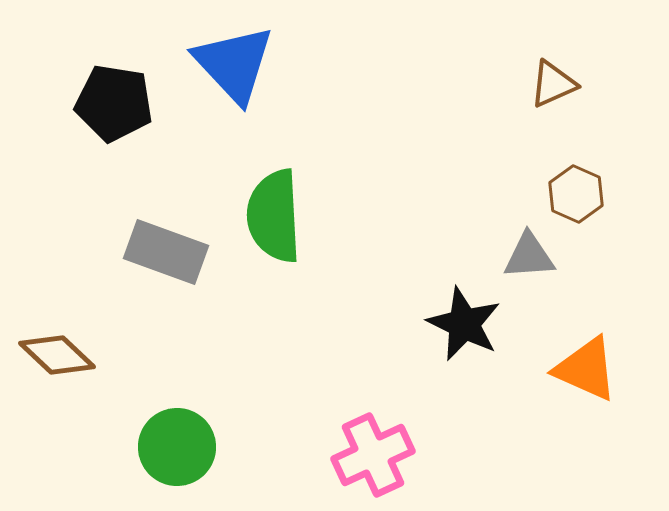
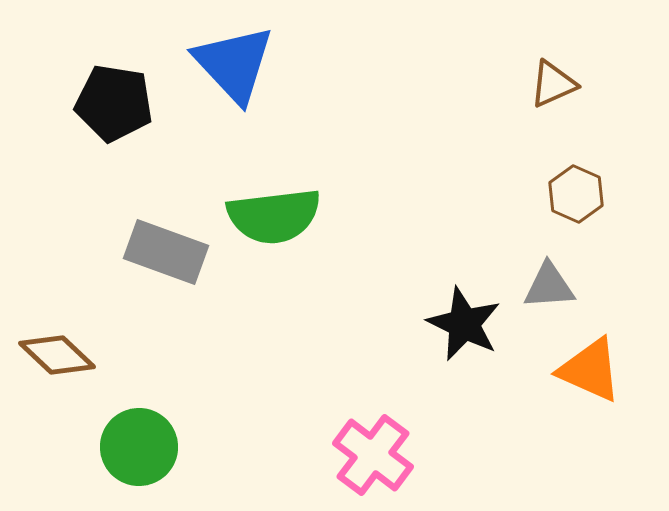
green semicircle: rotated 94 degrees counterclockwise
gray triangle: moved 20 px right, 30 px down
orange triangle: moved 4 px right, 1 px down
green circle: moved 38 px left
pink cross: rotated 28 degrees counterclockwise
